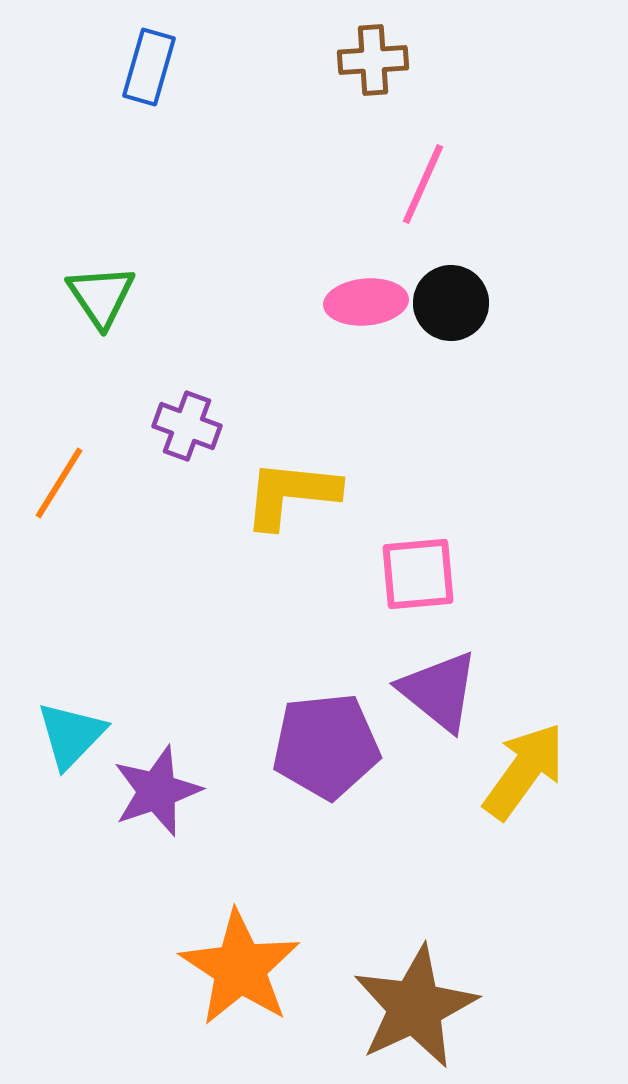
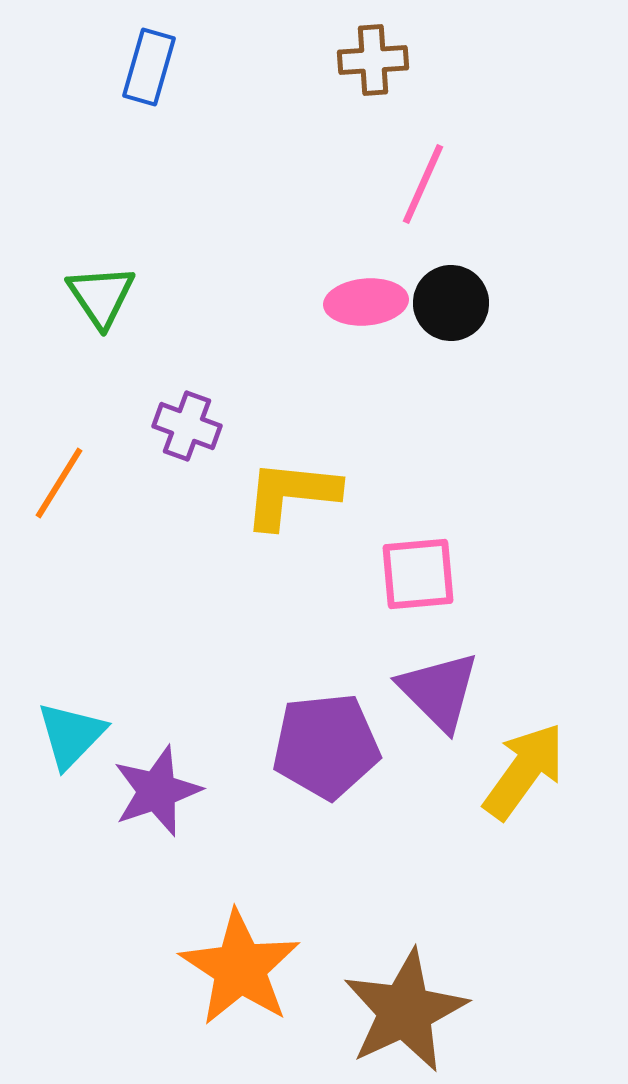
purple triangle: rotated 6 degrees clockwise
brown star: moved 10 px left, 4 px down
